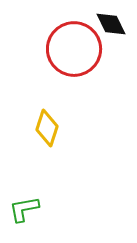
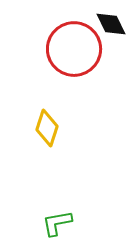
green L-shape: moved 33 px right, 14 px down
